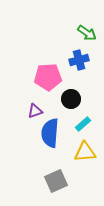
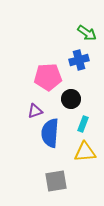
cyan rectangle: rotated 28 degrees counterclockwise
gray square: rotated 15 degrees clockwise
